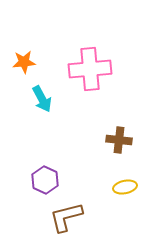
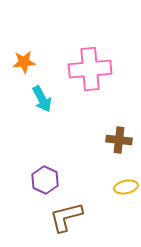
yellow ellipse: moved 1 px right
